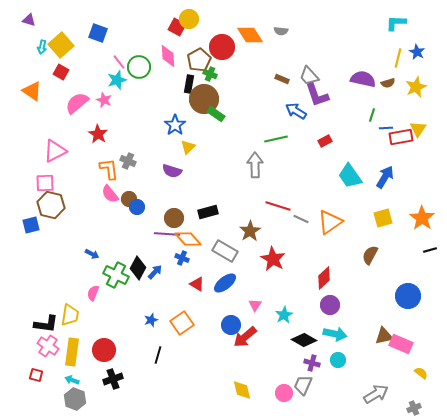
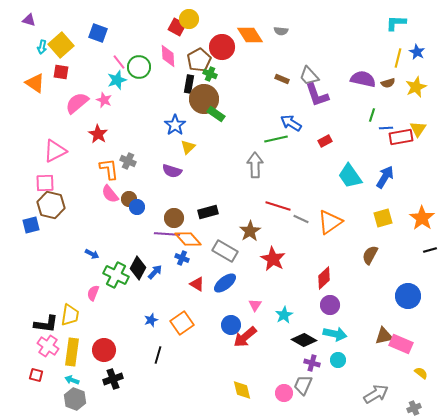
red square at (61, 72): rotated 21 degrees counterclockwise
orange triangle at (32, 91): moved 3 px right, 8 px up
blue arrow at (296, 111): moved 5 px left, 12 px down
